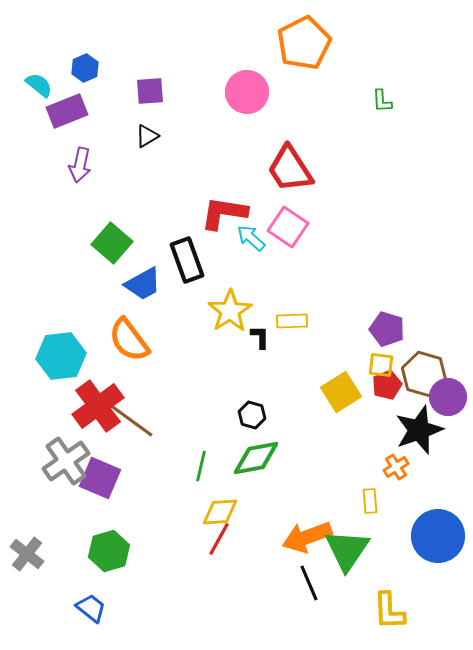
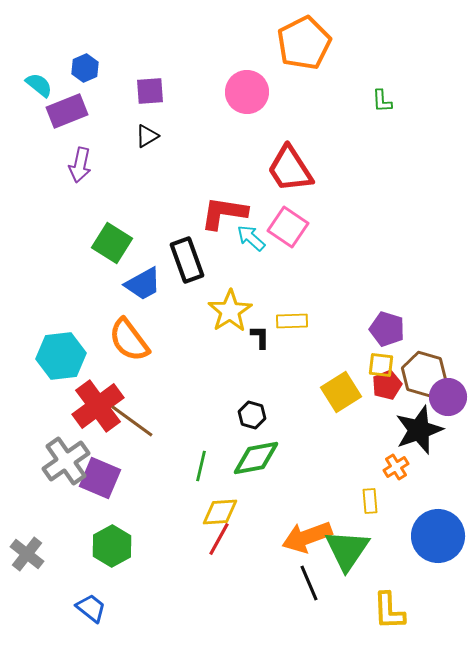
green square at (112, 243): rotated 9 degrees counterclockwise
green hexagon at (109, 551): moved 3 px right, 5 px up; rotated 12 degrees counterclockwise
